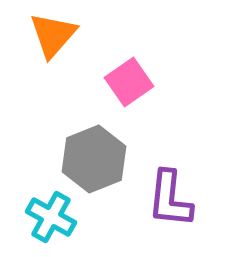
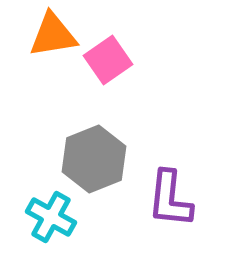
orange triangle: rotated 40 degrees clockwise
pink square: moved 21 px left, 22 px up
